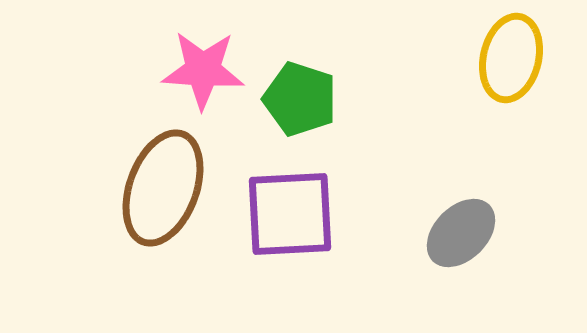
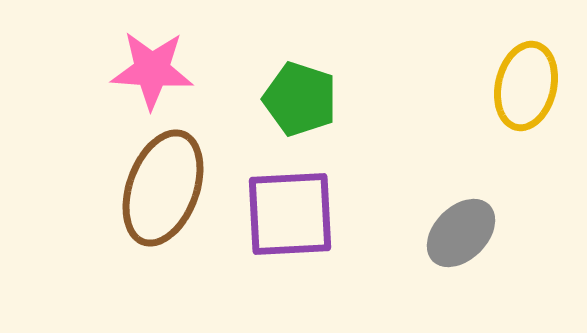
yellow ellipse: moved 15 px right, 28 px down
pink star: moved 51 px left
